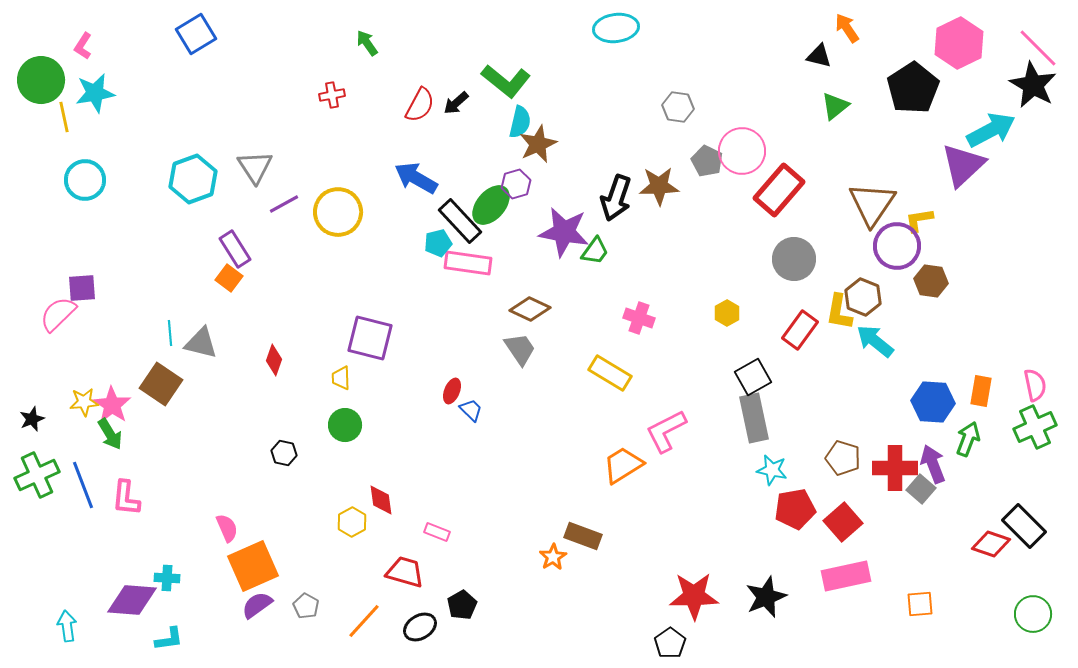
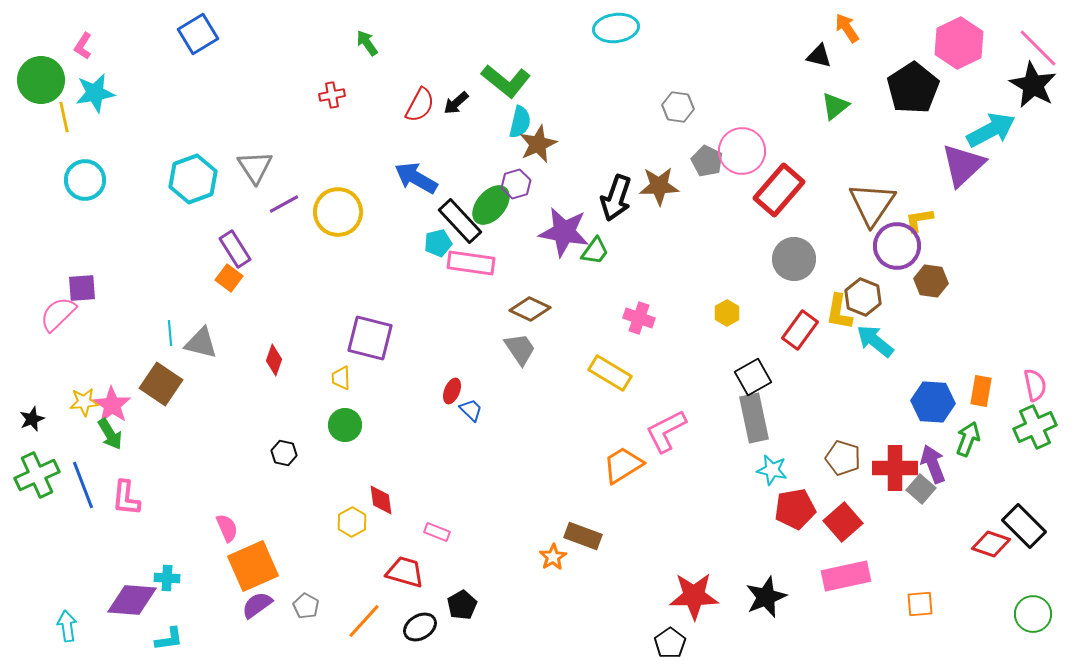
blue square at (196, 34): moved 2 px right
pink rectangle at (468, 263): moved 3 px right
